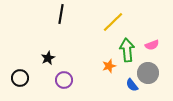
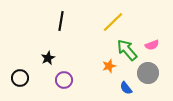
black line: moved 7 px down
green arrow: rotated 35 degrees counterclockwise
blue semicircle: moved 6 px left, 3 px down
